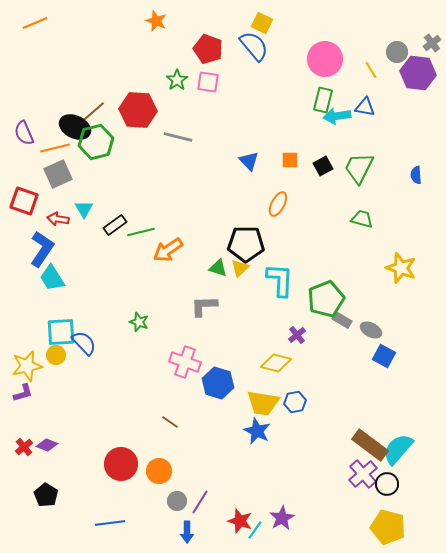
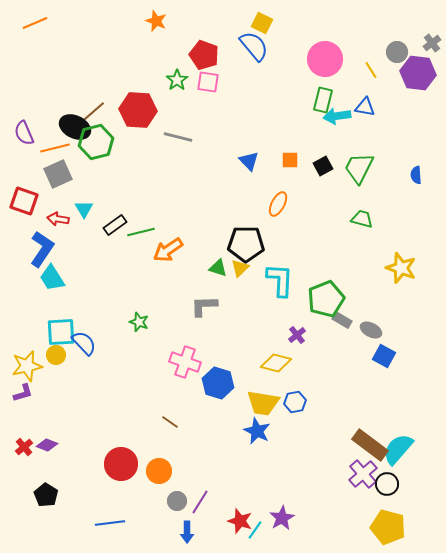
red pentagon at (208, 49): moved 4 px left, 6 px down
